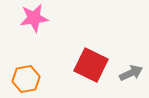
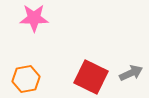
pink star: rotated 8 degrees clockwise
red square: moved 12 px down
